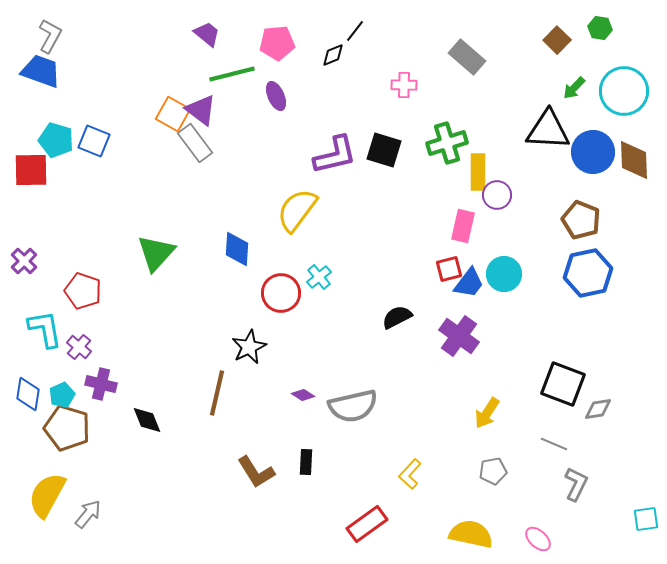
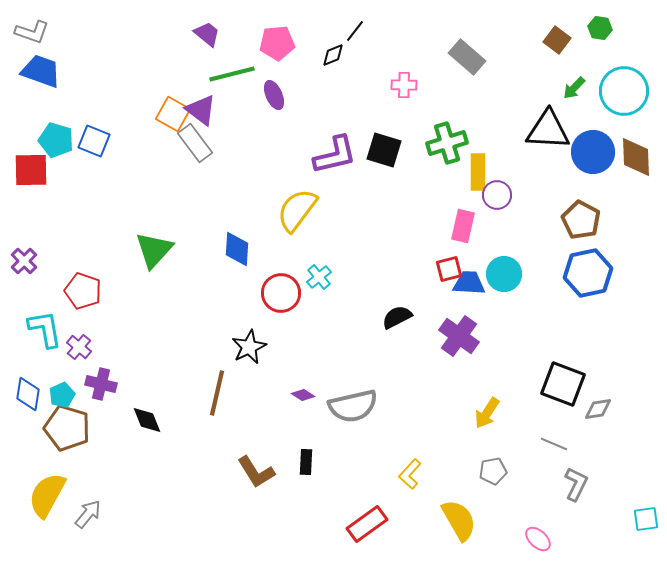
gray L-shape at (50, 36): moved 18 px left, 4 px up; rotated 80 degrees clockwise
brown square at (557, 40): rotated 8 degrees counterclockwise
purple ellipse at (276, 96): moved 2 px left, 1 px up
brown diamond at (634, 160): moved 2 px right, 3 px up
brown pentagon at (581, 220): rotated 6 degrees clockwise
green triangle at (156, 253): moved 2 px left, 3 px up
blue trapezoid at (469, 283): rotated 124 degrees counterclockwise
yellow semicircle at (471, 534): moved 12 px left, 14 px up; rotated 48 degrees clockwise
